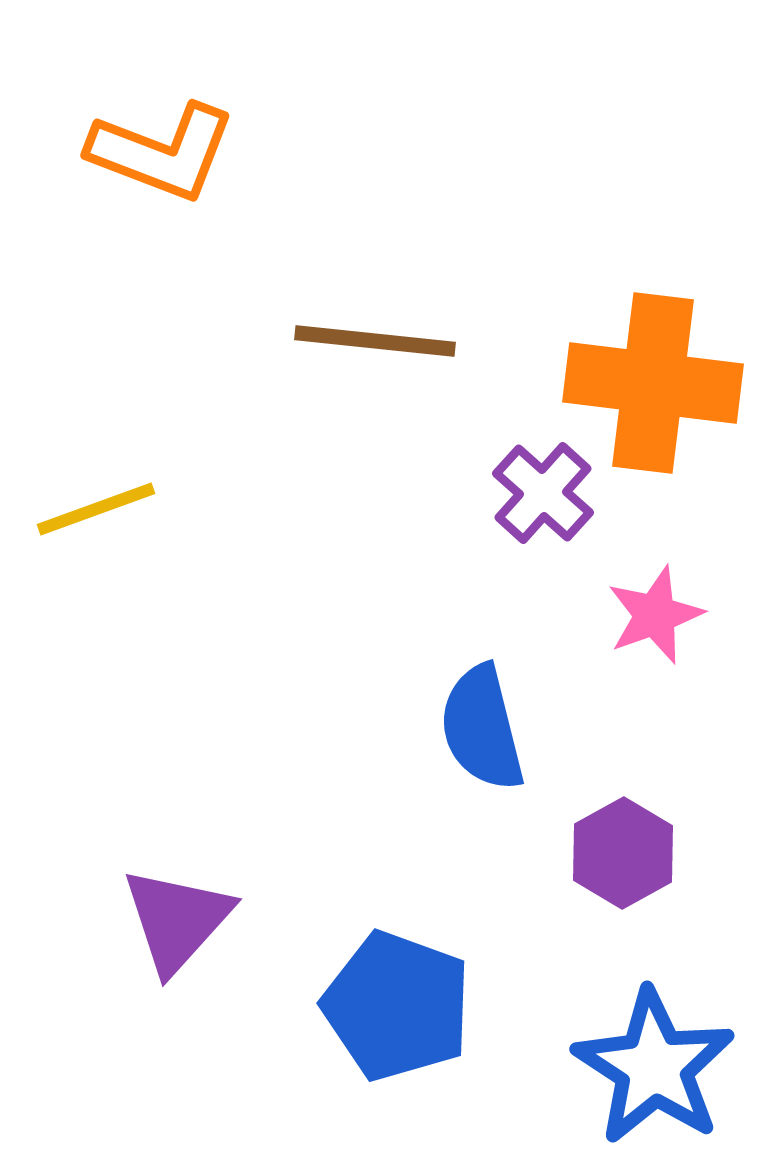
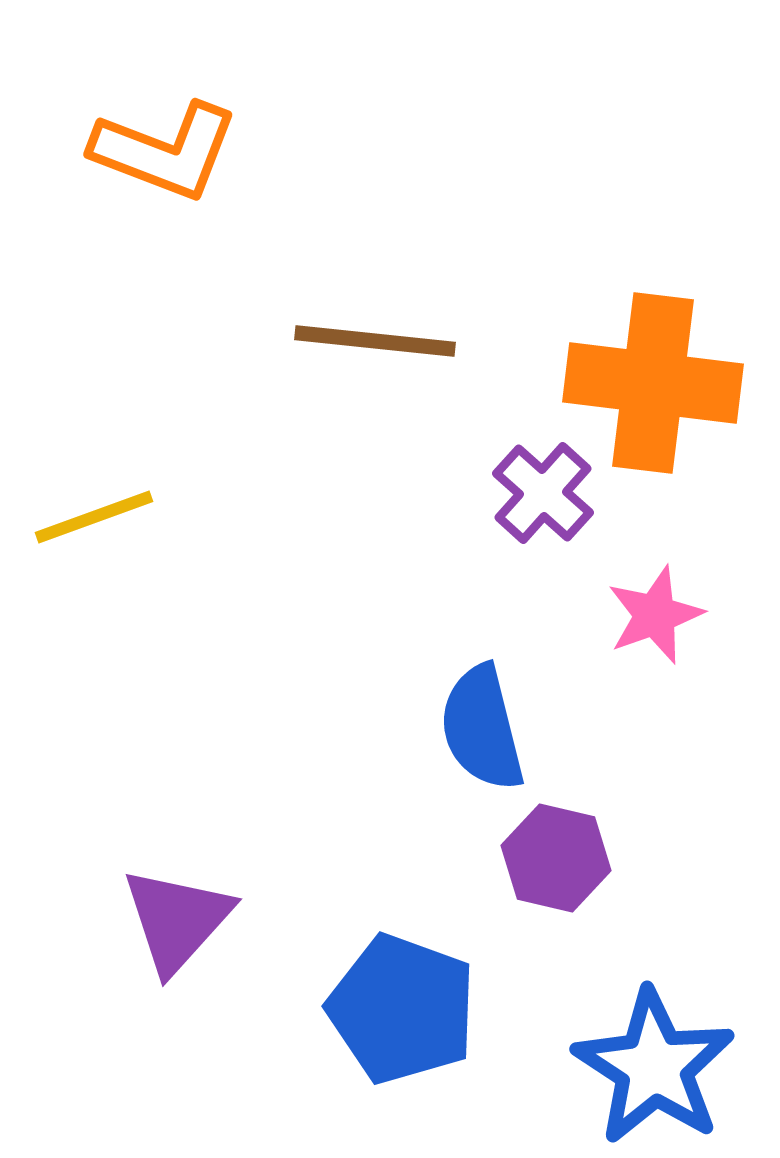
orange L-shape: moved 3 px right, 1 px up
yellow line: moved 2 px left, 8 px down
purple hexagon: moved 67 px left, 5 px down; rotated 18 degrees counterclockwise
blue pentagon: moved 5 px right, 3 px down
